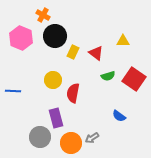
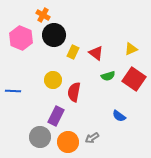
black circle: moved 1 px left, 1 px up
yellow triangle: moved 8 px right, 8 px down; rotated 24 degrees counterclockwise
red semicircle: moved 1 px right, 1 px up
purple rectangle: moved 2 px up; rotated 42 degrees clockwise
orange circle: moved 3 px left, 1 px up
